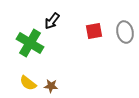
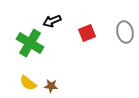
black arrow: rotated 30 degrees clockwise
red square: moved 7 px left, 2 px down; rotated 12 degrees counterclockwise
